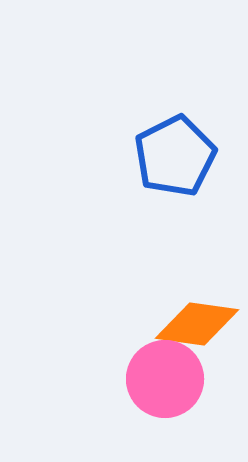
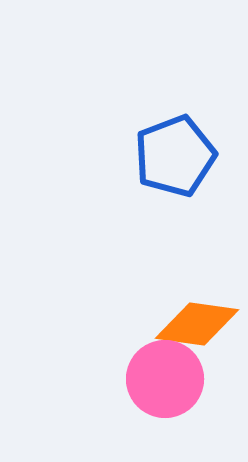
blue pentagon: rotated 6 degrees clockwise
